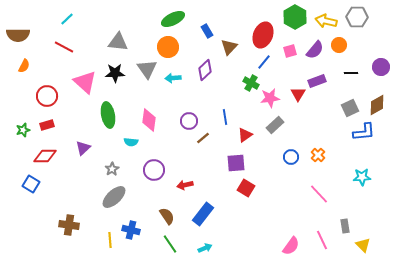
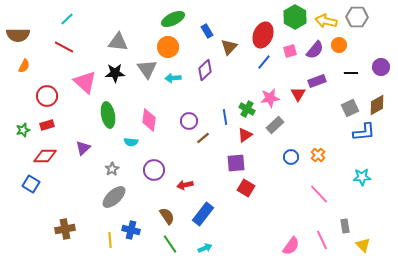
green cross at (251, 83): moved 4 px left, 26 px down
brown cross at (69, 225): moved 4 px left, 4 px down; rotated 18 degrees counterclockwise
